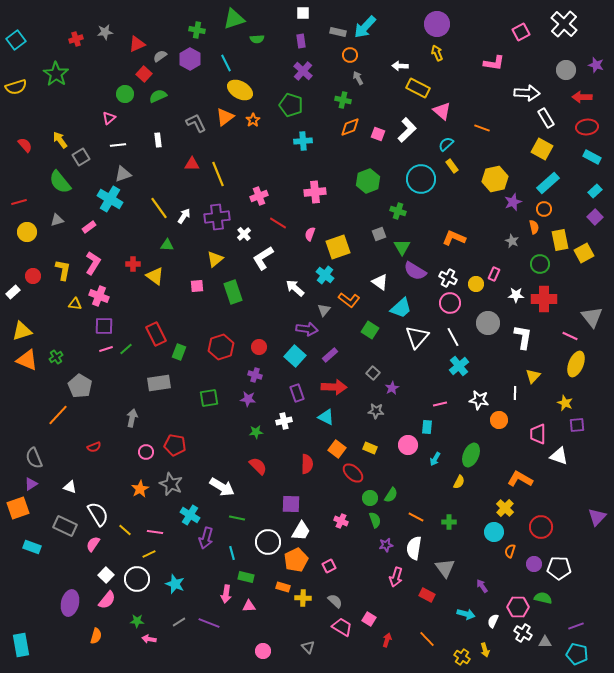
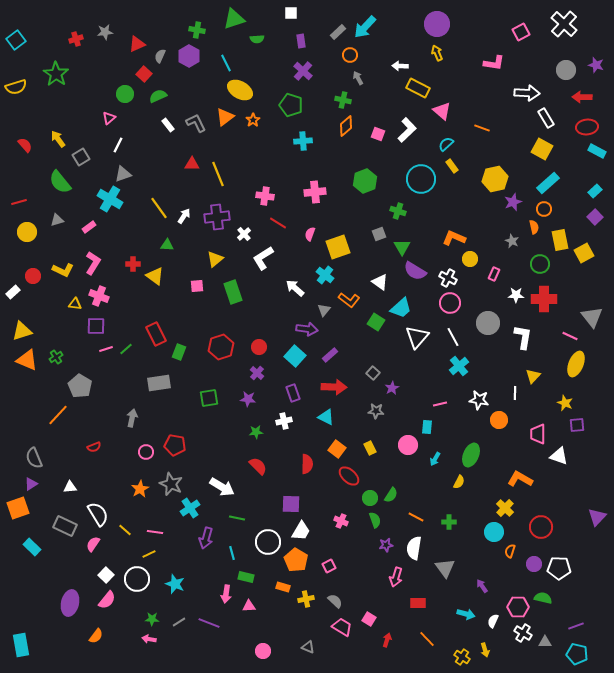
white square at (303, 13): moved 12 px left
gray rectangle at (338, 32): rotated 56 degrees counterclockwise
gray semicircle at (160, 56): rotated 32 degrees counterclockwise
purple hexagon at (190, 59): moved 1 px left, 3 px up
orange diamond at (350, 127): moved 4 px left, 1 px up; rotated 20 degrees counterclockwise
yellow arrow at (60, 140): moved 2 px left, 1 px up
white rectangle at (158, 140): moved 10 px right, 15 px up; rotated 32 degrees counterclockwise
white line at (118, 145): rotated 56 degrees counterclockwise
cyan rectangle at (592, 157): moved 5 px right, 6 px up
green hexagon at (368, 181): moved 3 px left
pink cross at (259, 196): moved 6 px right; rotated 30 degrees clockwise
yellow L-shape at (63, 270): rotated 105 degrees clockwise
yellow circle at (476, 284): moved 6 px left, 25 px up
purple square at (104, 326): moved 8 px left
green square at (370, 330): moved 6 px right, 8 px up
purple cross at (255, 375): moved 2 px right, 2 px up; rotated 24 degrees clockwise
purple rectangle at (297, 393): moved 4 px left
yellow rectangle at (370, 448): rotated 40 degrees clockwise
red ellipse at (353, 473): moved 4 px left, 3 px down
white triangle at (70, 487): rotated 24 degrees counterclockwise
cyan cross at (190, 515): moved 7 px up; rotated 24 degrees clockwise
cyan rectangle at (32, 547): rotated 24 degrees clockwise
orange pentagon at (296, 560): rotated 15 degrees counterclockwise
red rectangle at (427, 595): moved 9 px left, 8 px down; rotated 28 degrees counterclockwise
yellow cross at (303, 598): moved 3 px right, 1 px down; rotated 14 degrees counterclockwise
green star at (137, 621): moved 15 px right, 2 px up
orange semicircle at (96, 636): rotated 21 degrees clockwise
gray triangle at (308, 647): rotated 24 degrees counterclockwise
